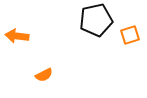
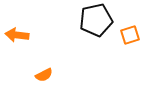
orange arrow: moved 1 px up
